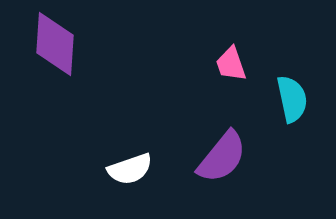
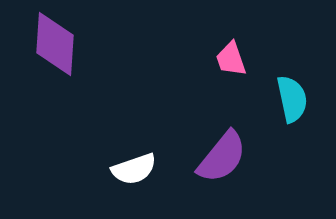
pink trapezoid: moved 5 px up
white semicircle: moved 4 px right
